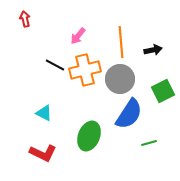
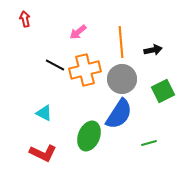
pink arrow: moved 4 px up; rotated 12 degrees clockwise
gray circle: moved 2 px right
blue semicircle: moved 10 px left
